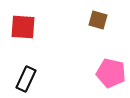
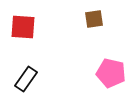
brown square: moved 4 px left, 1 px up; rotated 24 degrees counterclockwise
black rectangle: rotated 10 degrees clockwise
